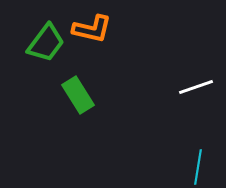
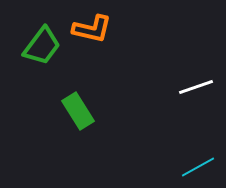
green trapezoid: moved 4 px left, 3 px down
green rectangle: moved 16 px down
cyan line: rotated 52 degrees clockwise
